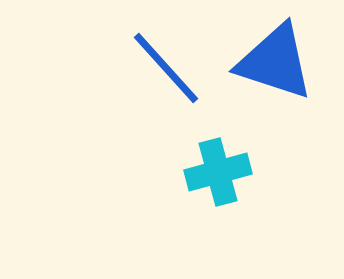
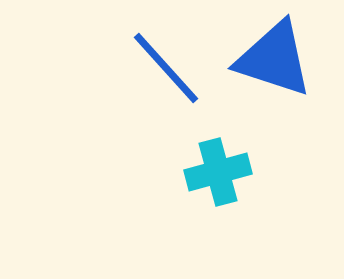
blue triangle: moved 1 px left, 3 px up
